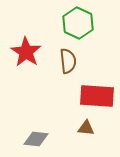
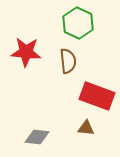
red star: rotated 28 degrees counterclockwise
red rectangle: rotated 16 degrees clockwise
gray diamond: moved 1 px right, 2 px up
